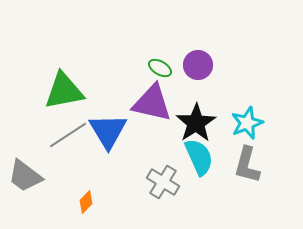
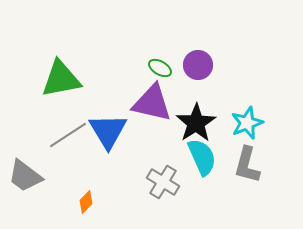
green triangle: moved 3 px left, 12 px up
cyan semicircle: moved 3 px right
